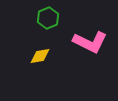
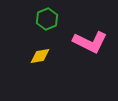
green hexagon: moved 1 px left, 1 px down
